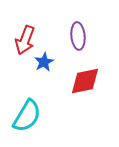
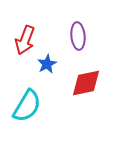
blue star: moved 3 px right, 2 px down
red diamond: moved 1 px right, 2 px down
cyan semicircle: moved 10 px up
